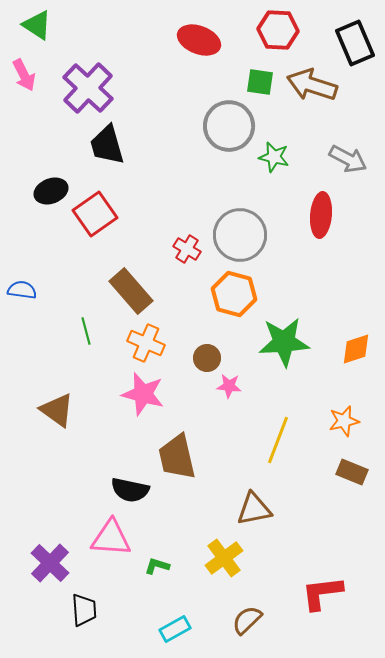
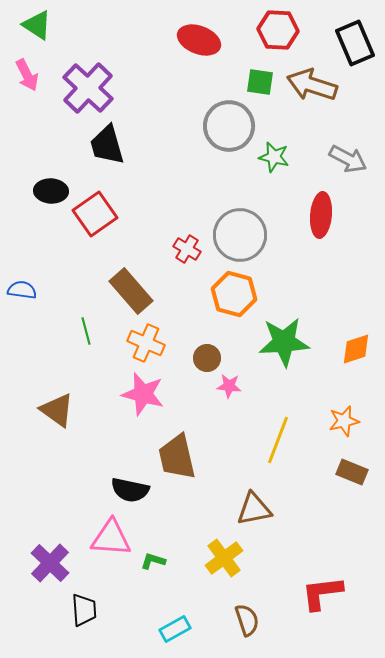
pink arrow at (24, 75): moved 3 px right
black ellipse at (51, 191): rotated 24 degrees clockwise
green L-shape at (157, 566): moved 4 px left, 5 px up
brown semicircle at (247, 620): rotated 116 degrees clockwise
